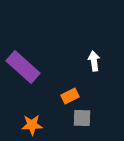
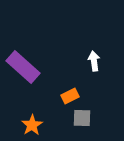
orange star: rotated 30 degrees counterclockwise
